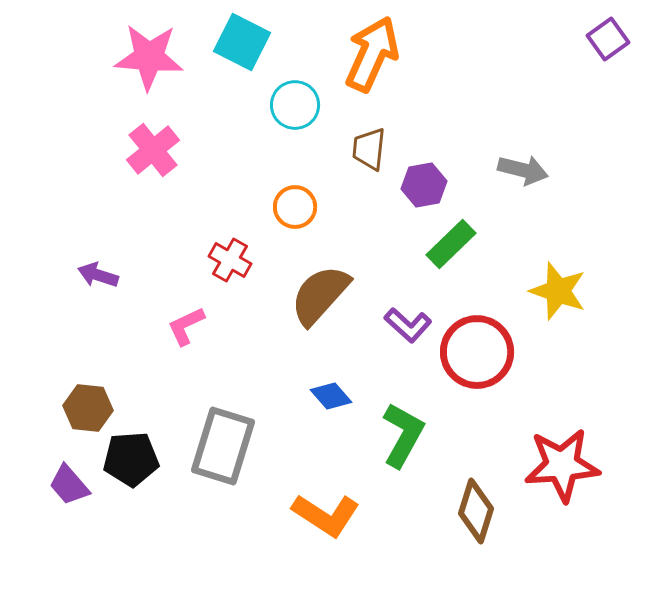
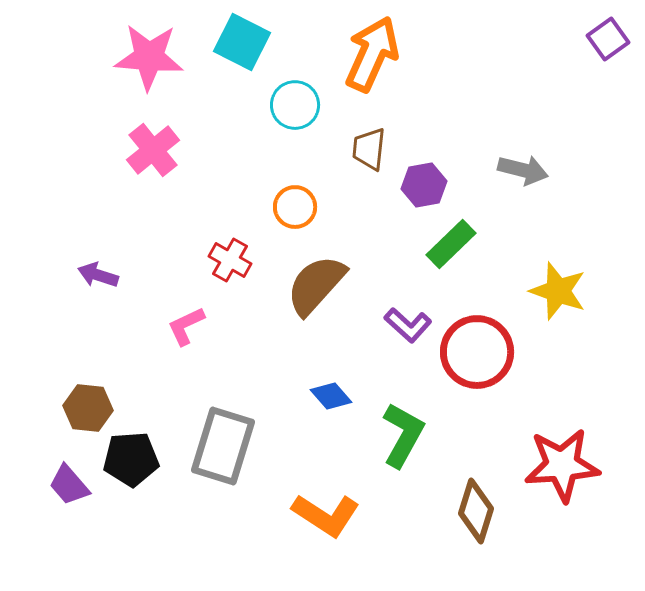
brown semicircle: moved 4 px left, 10 px up
